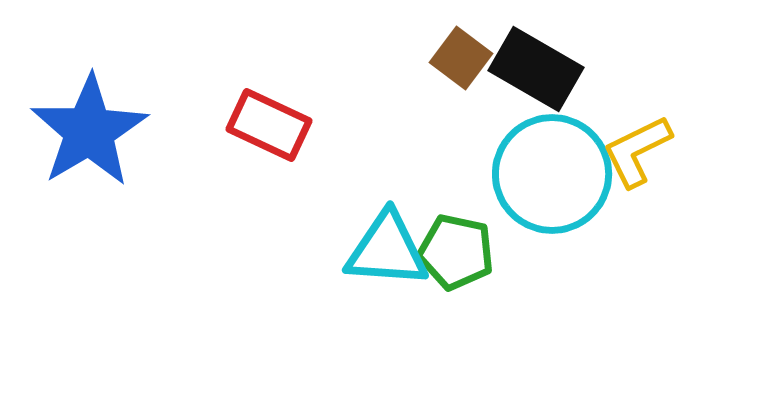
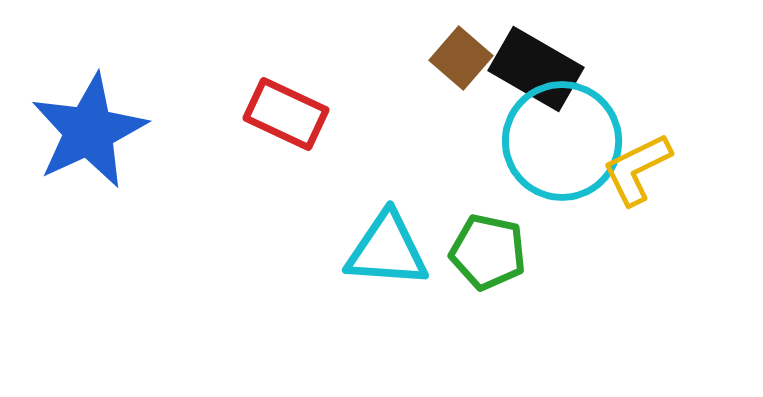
brown square: rotated 4 degrees clockwise
red rectangle: moved 17 px right, 11 px up
blue star: rotated 6 degrees clockwise
yellow L-shape: moved 18 px down
cyan circle: moved 10 px right, 33 px up
green pentagon: moved 32 px right
